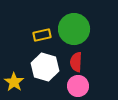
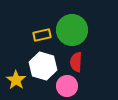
green circle: moved 2 px left, 1 px down
white hexagon: moved 2 px left, 1 px up
yellow star: moved 2 px right, 2 px up
pink circle: moved 11 px left
